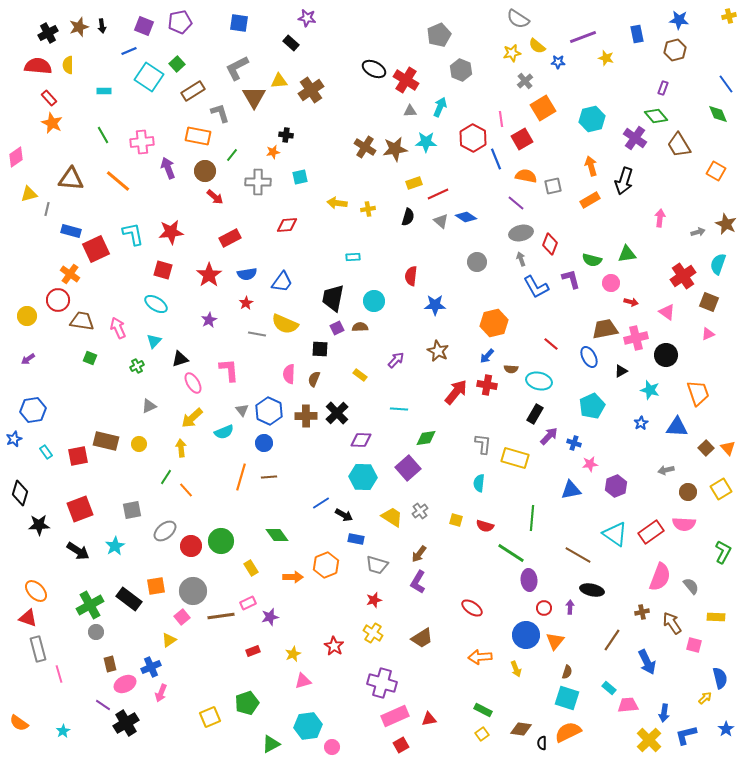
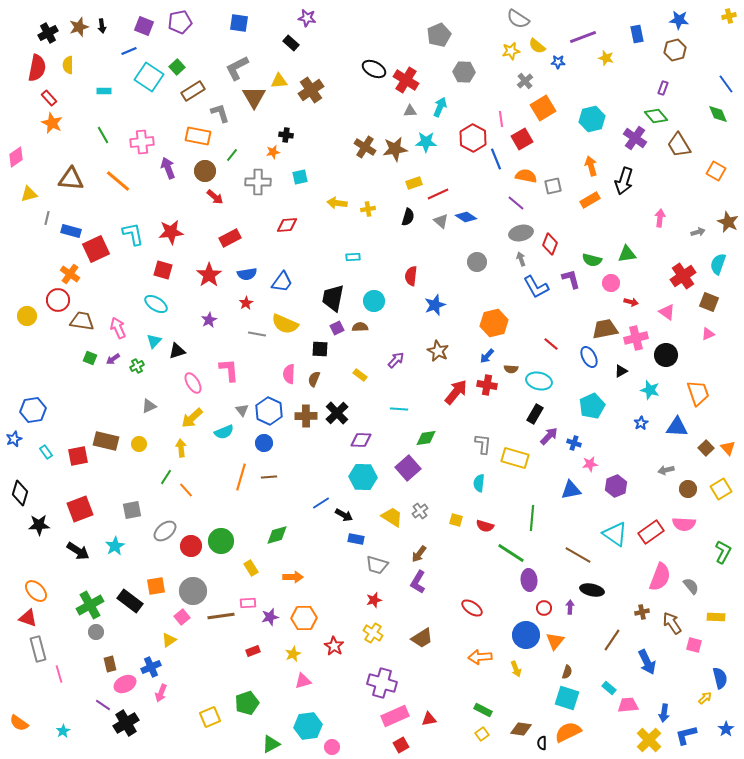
yellow star at (512, 53): moved 1 px left, 2 px up
green square at (177, 64): moved 3 px down
red semicircle at (38, 66): moved 1 px left, 2 px down; rotated 96 degrees clockwise
gray hexagon at (461, 70): moved 3 px right, 2 px down; rotated 20 degrees counterclockwise
gray line at (47, 209): moved 9 px down
brown star at (726, 224): moved 2 px right, 2 px up
blue star at (435, 305): rotated 20 degrees counterclockwise
purple arrow at (28, 359): moved 85 px right
black triangle at (180, 359): moved 3 px left, 8 px up
brown circle at (688, 492): moved 3 px up
green diamond at (277, 535): rotated 70 degrees counterclockwise
orange hexagon at (326, 565): moved 22 px left, 53 px down; rotated 20 degrees clockwise
black rectangle at (129, 599): moved 1 px right, 2 px down
pink rectangle at (248, 603): rotated 21 degrees clockwise
